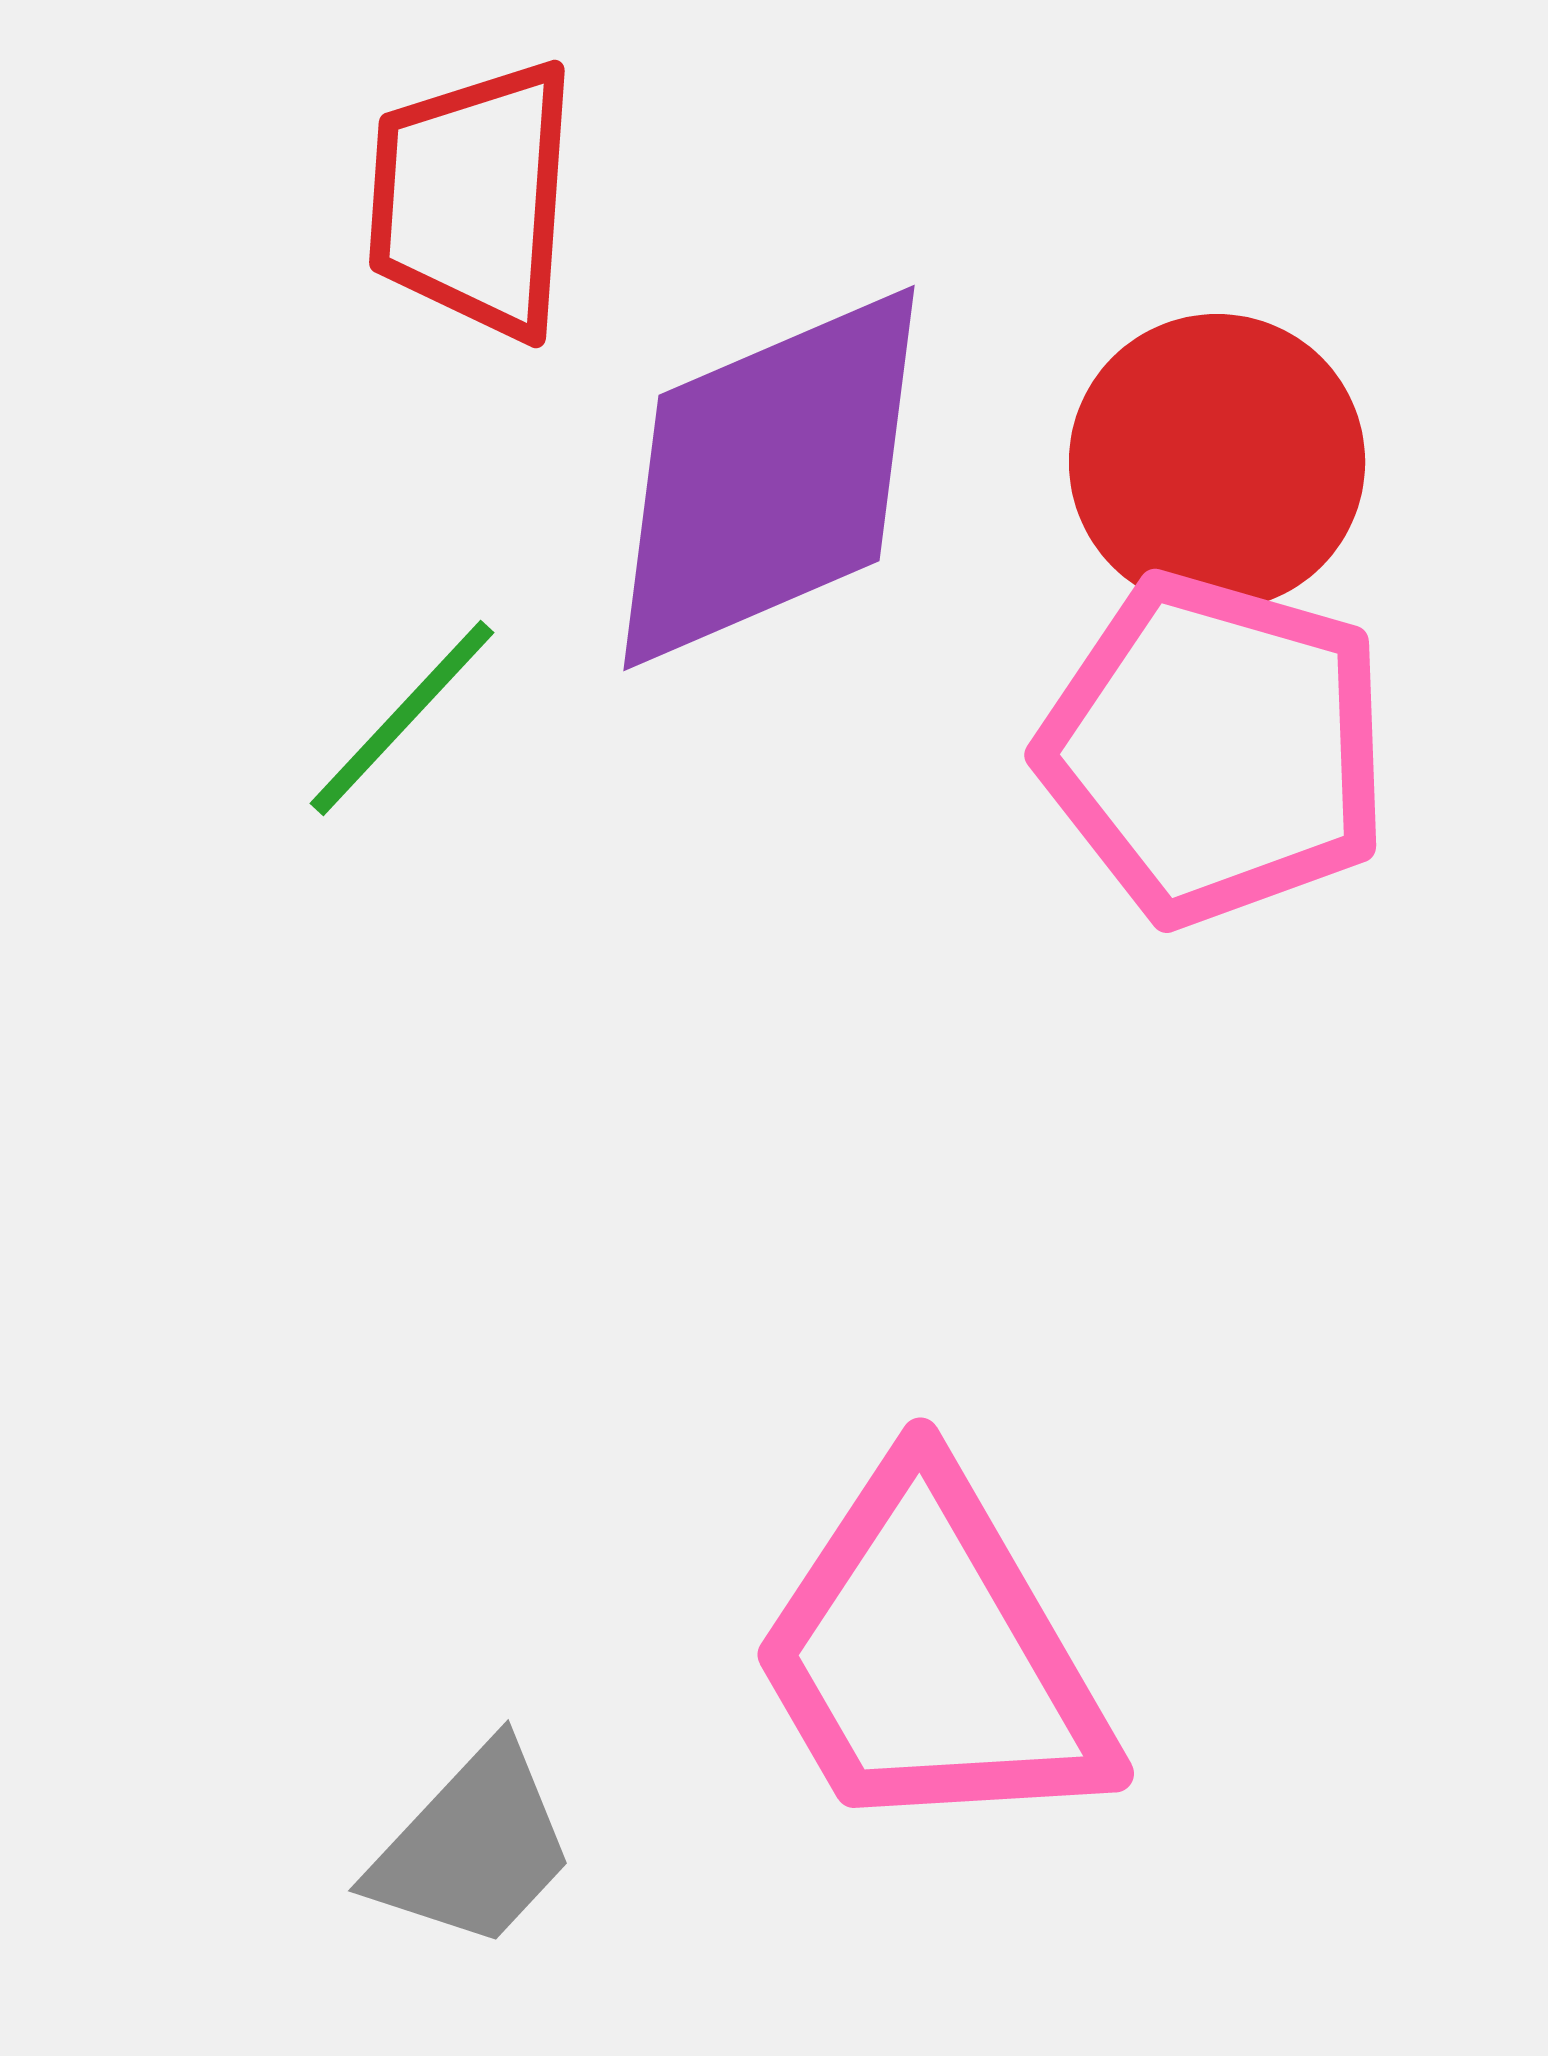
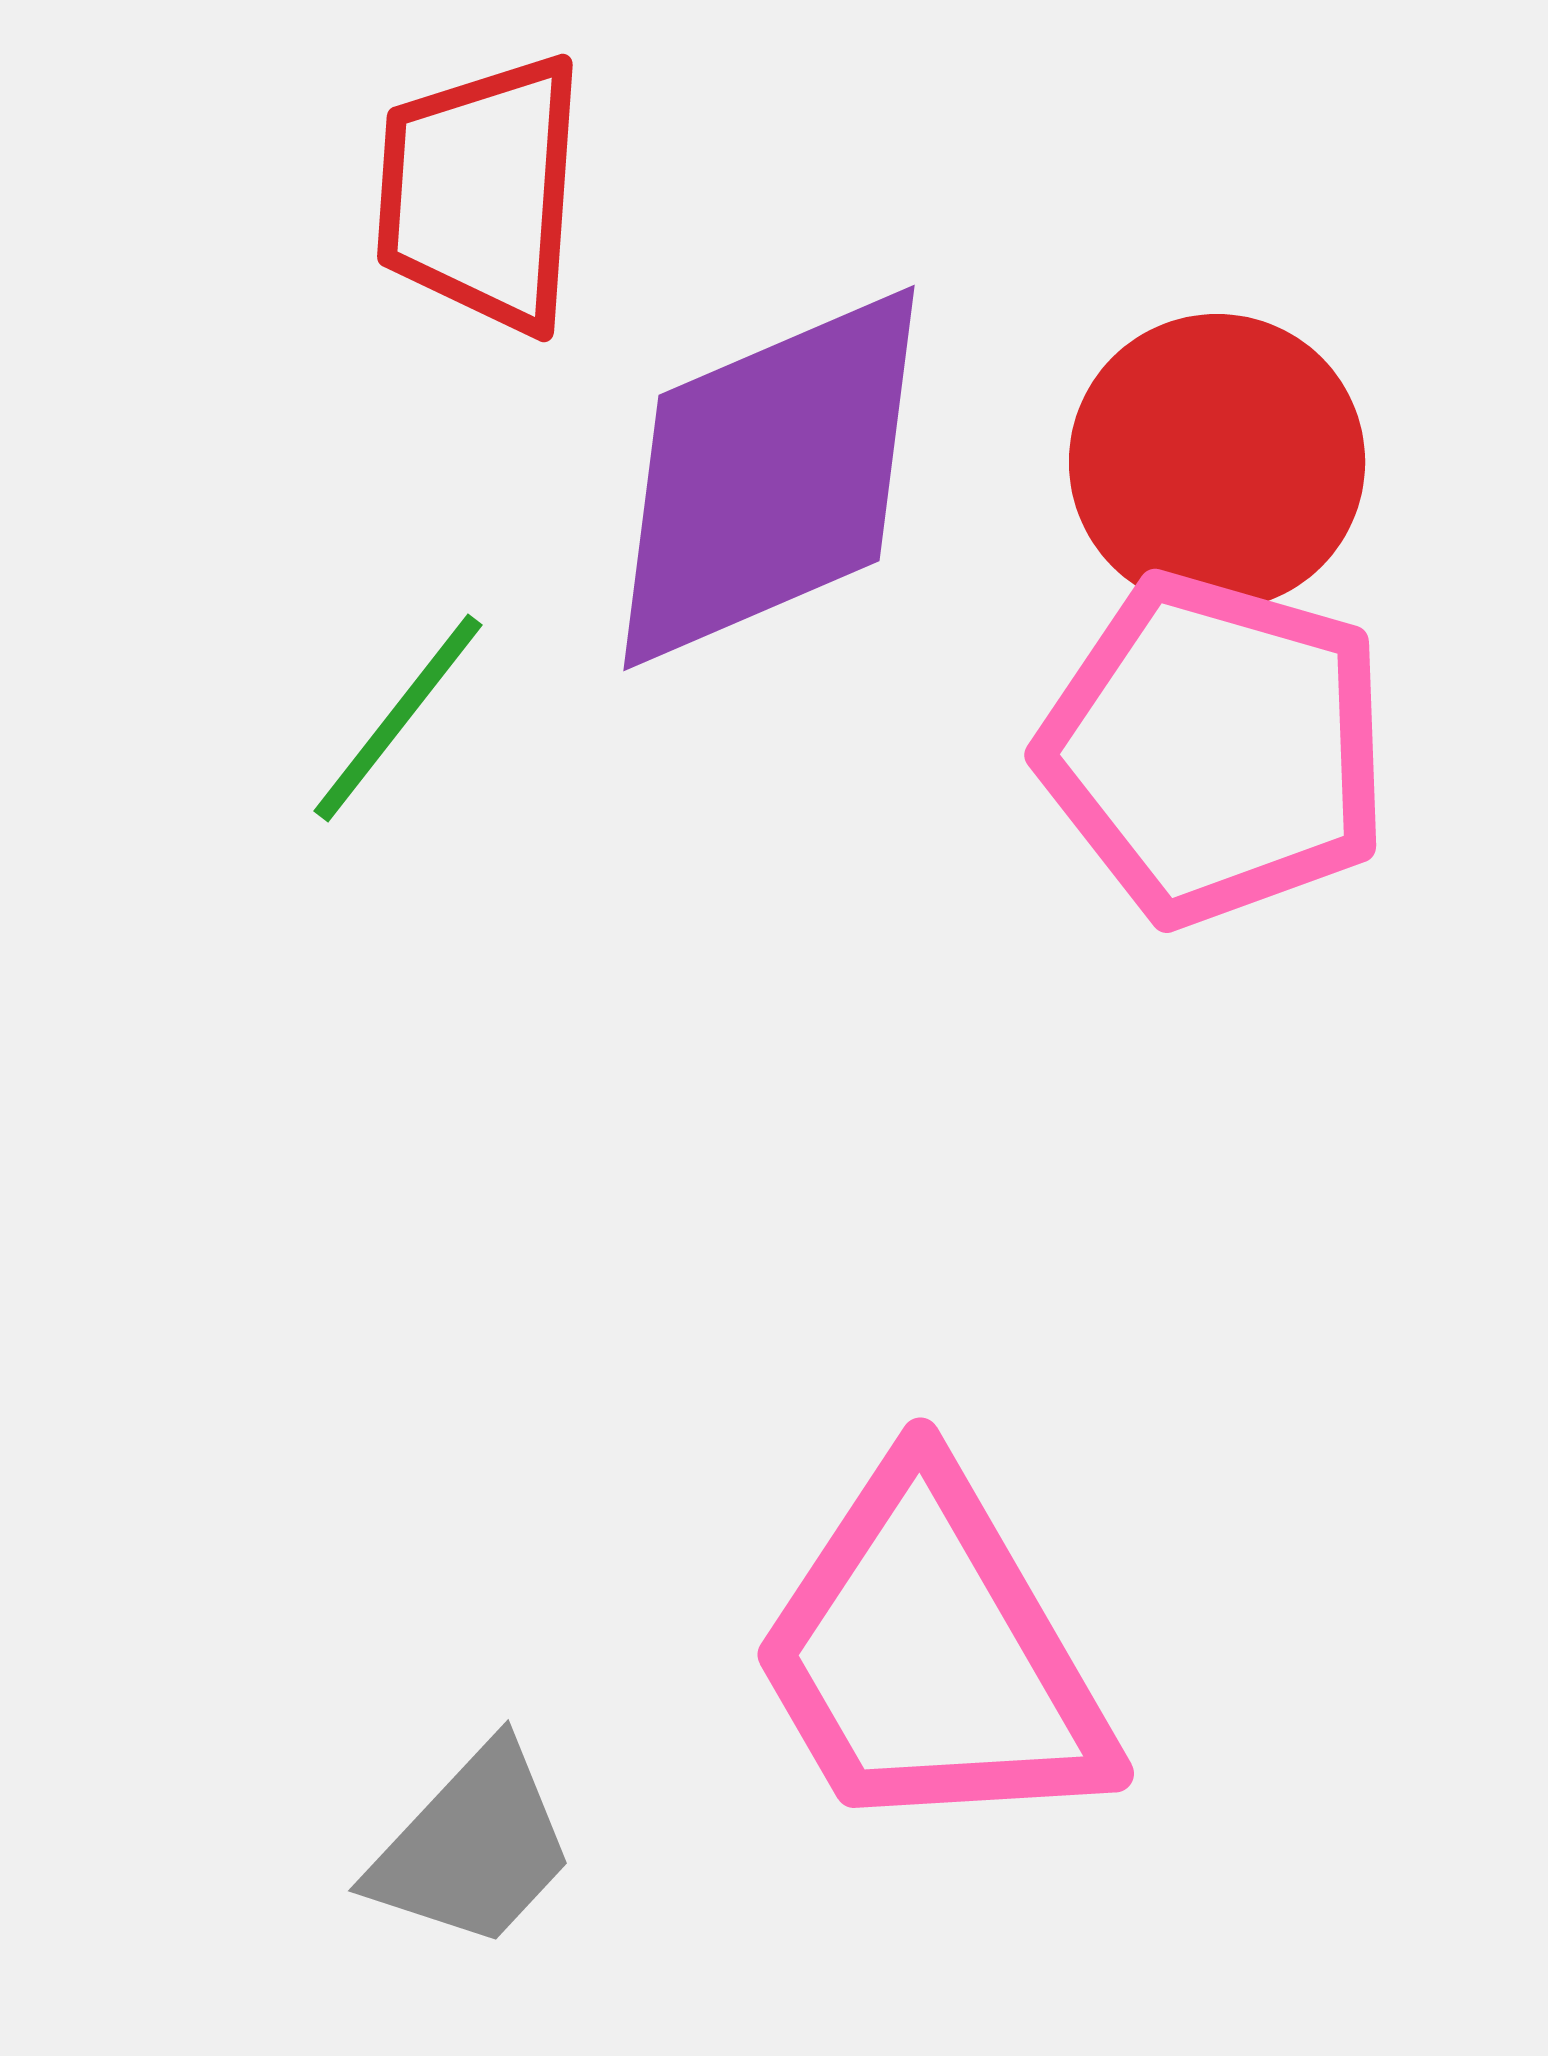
red trapezoid: moved 8 px right, 6 px up
green line: moved 4 px left; rotated 5 degrees counterclockwise
